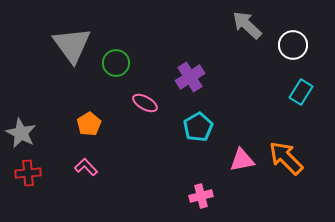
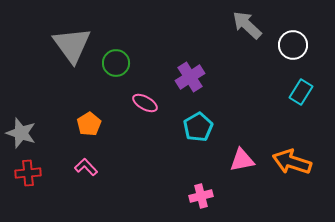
gray star: rotated 8 degrees counterclockwise
orange arrow: moved 6 px right, 4 px down; rotated 27 degrees counterclockwise
